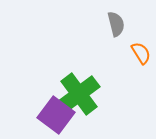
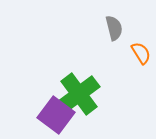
gray semicircle: moved 2 px left, 4 px down
